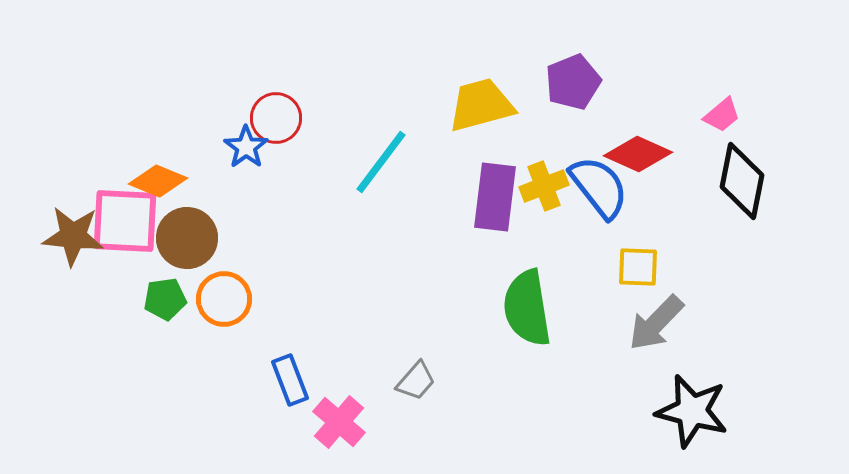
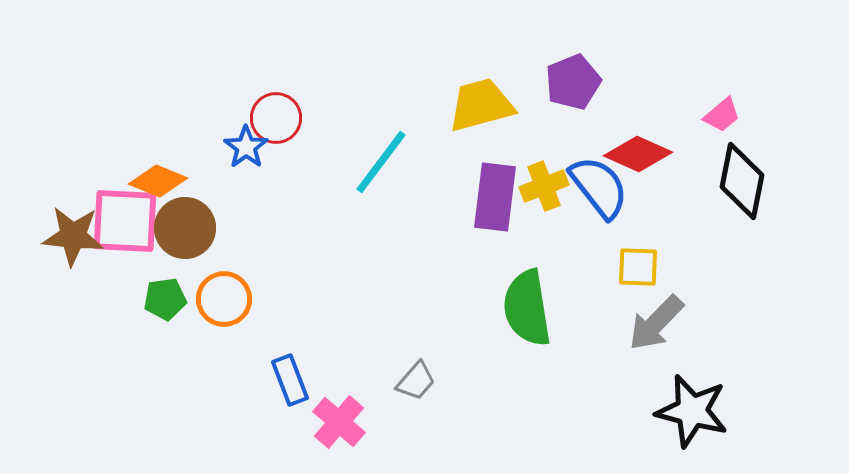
brown circle: moved 2 px left, 10 px up
